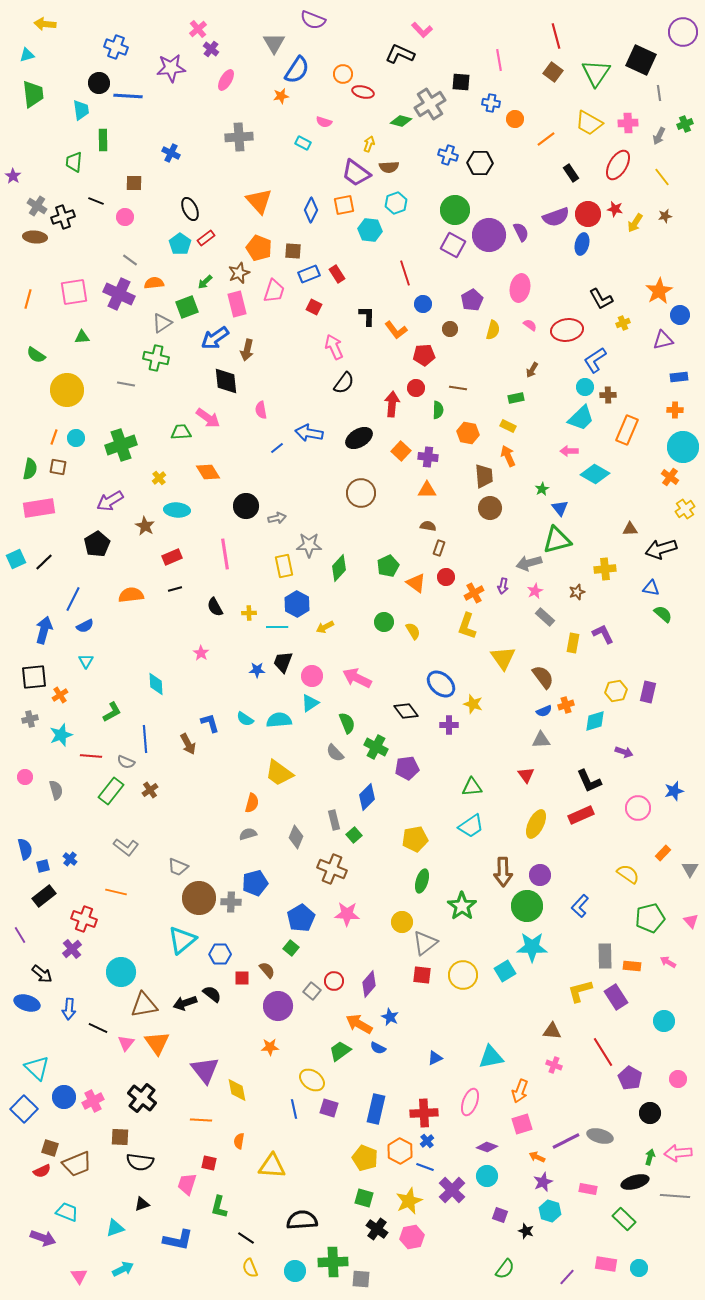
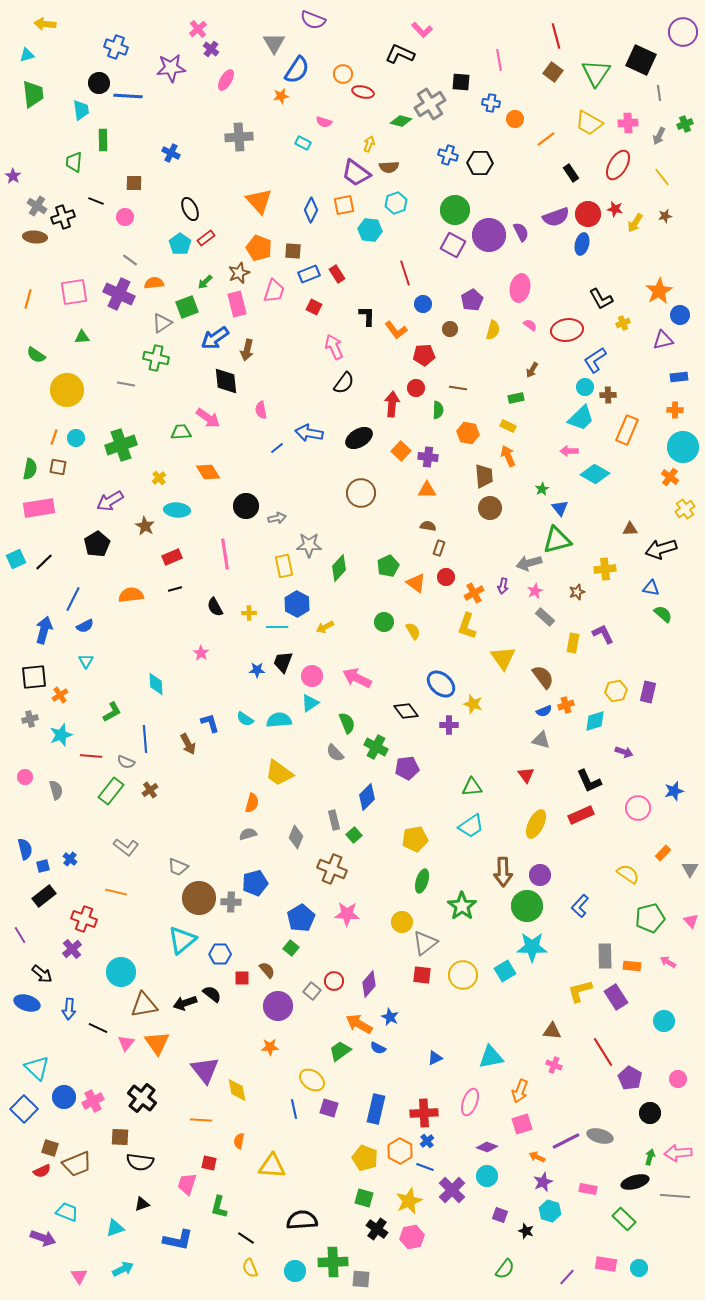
gray triangle at (541, 740): rotated 18 degrees clockwise
